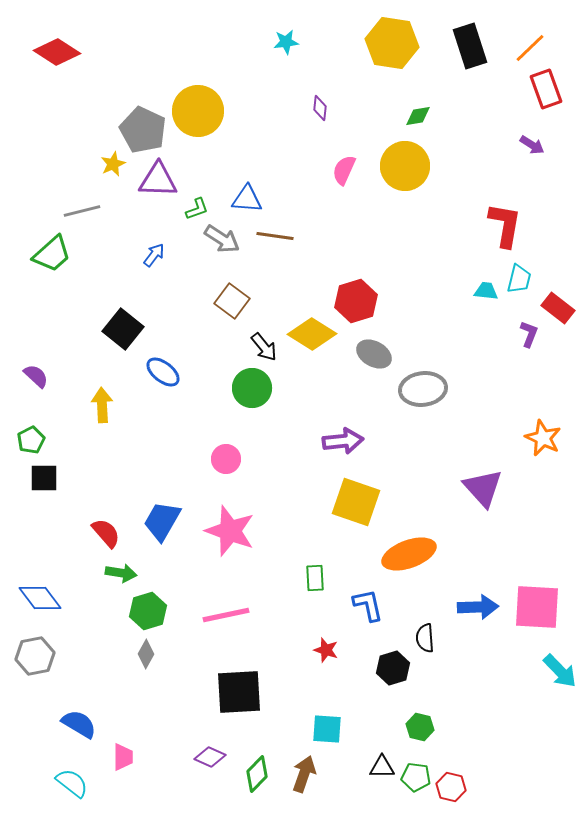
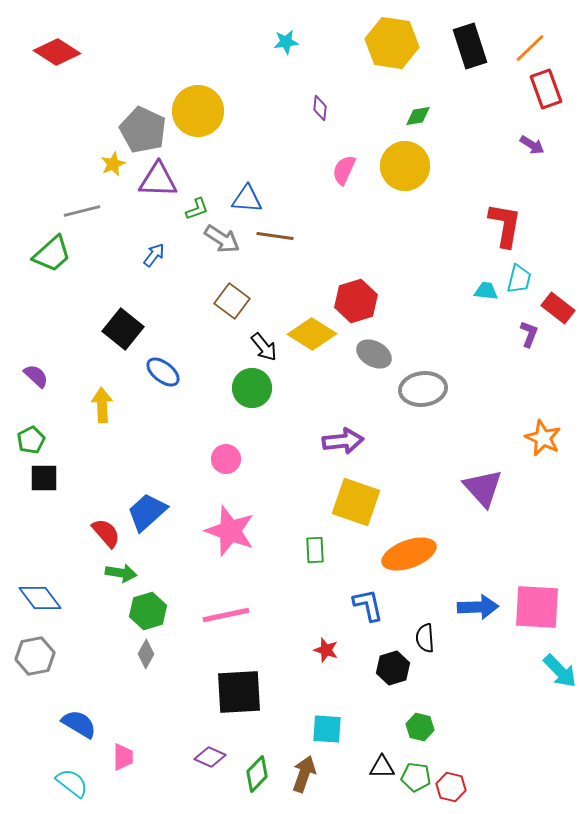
blue trapezoid at (162, 521): moved 15 px left, 9 px up; rotated 18 degrees clockwise
green rectangle at (315, 578): moved 28 px up
